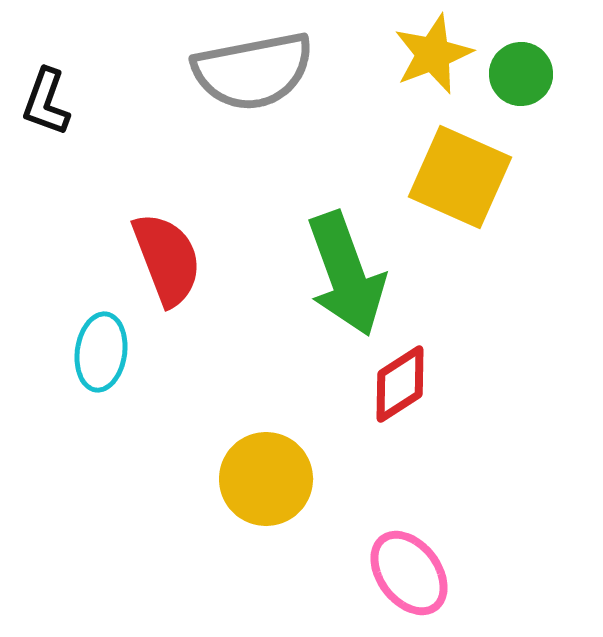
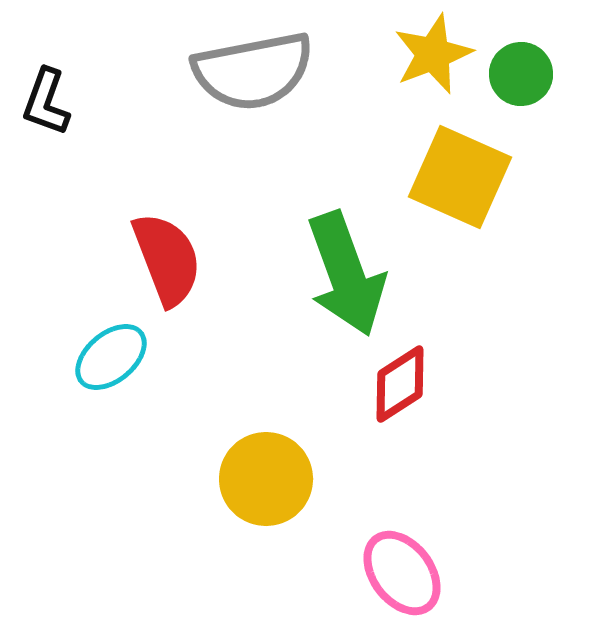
cyan ellipse: moved 10 px right, 5 px down; rotated 42 degrees clockwise
pink ellipse: moved 7 px left
